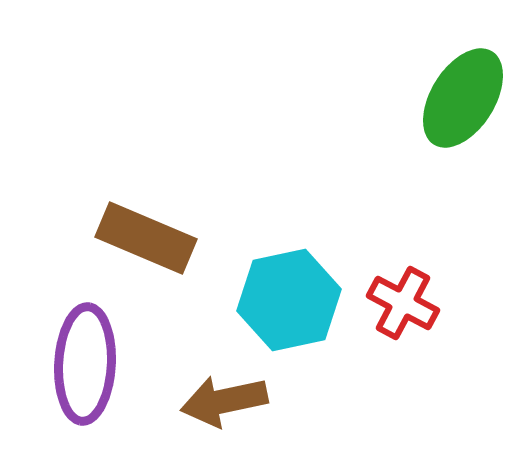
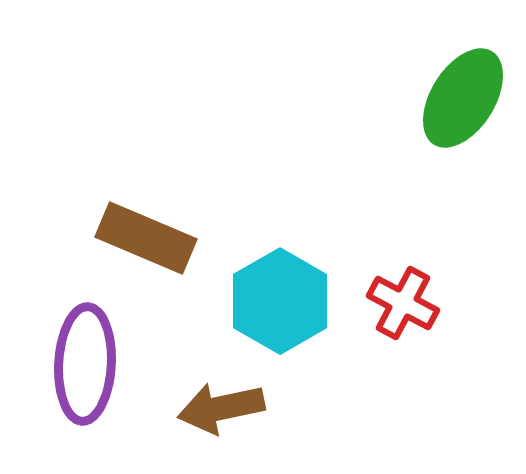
cyan hexagon: moved 9 px left, 1 px down; rotated 18 degrees counterclockwise
brown arrow: moved 3 px left, 7 px down
